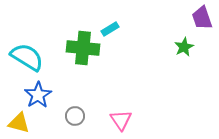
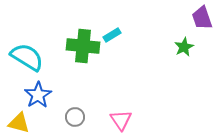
cyan rectangle: moved 2 px right, 6 px down
green cross: moved 2 px up
gray circle: moved 1 px down
